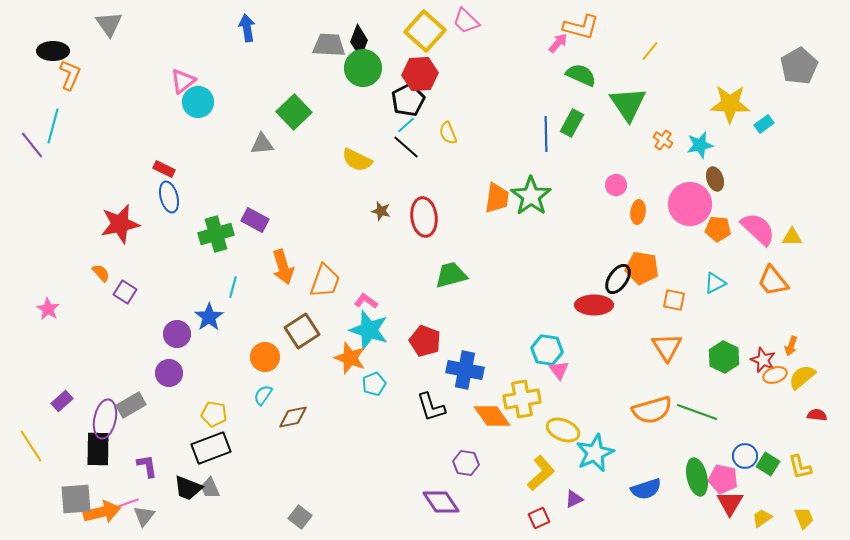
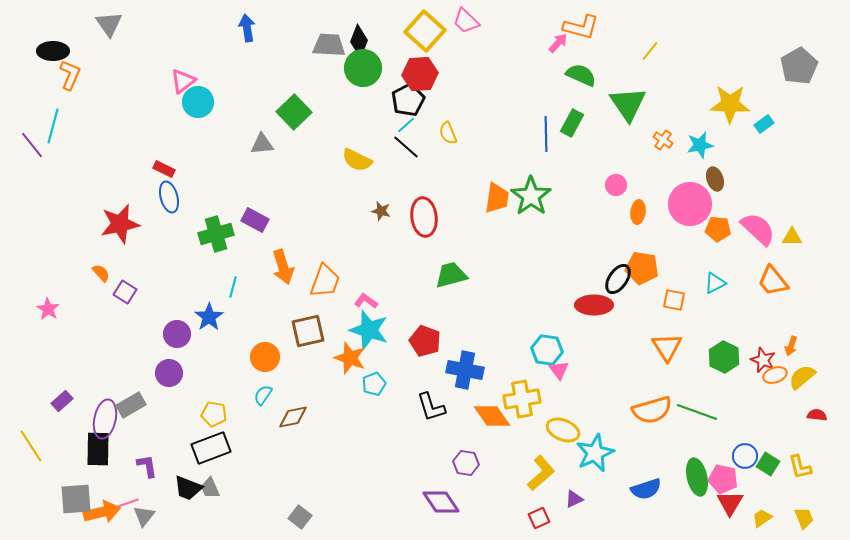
brown square at (302, 331): moved 6 px right; rotated 20 degrees clockwise
